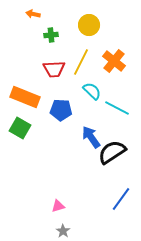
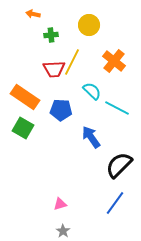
yellow line: moved 9 px left
orange rectangle: rotated 12 degrees clockwise
green square: moved 3 px right
black semicircle: moved 7 px right, 13 px down; rotated 12 degrees counterclockwise
blue line: moved 6 px left, 4 px down
pink triangle: moved 2 px right, 2 px up
